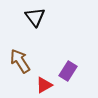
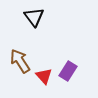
black triangle: moved 1 px left
red triangle: moved 9 px up; rotated 42 degrees counterclockwise
